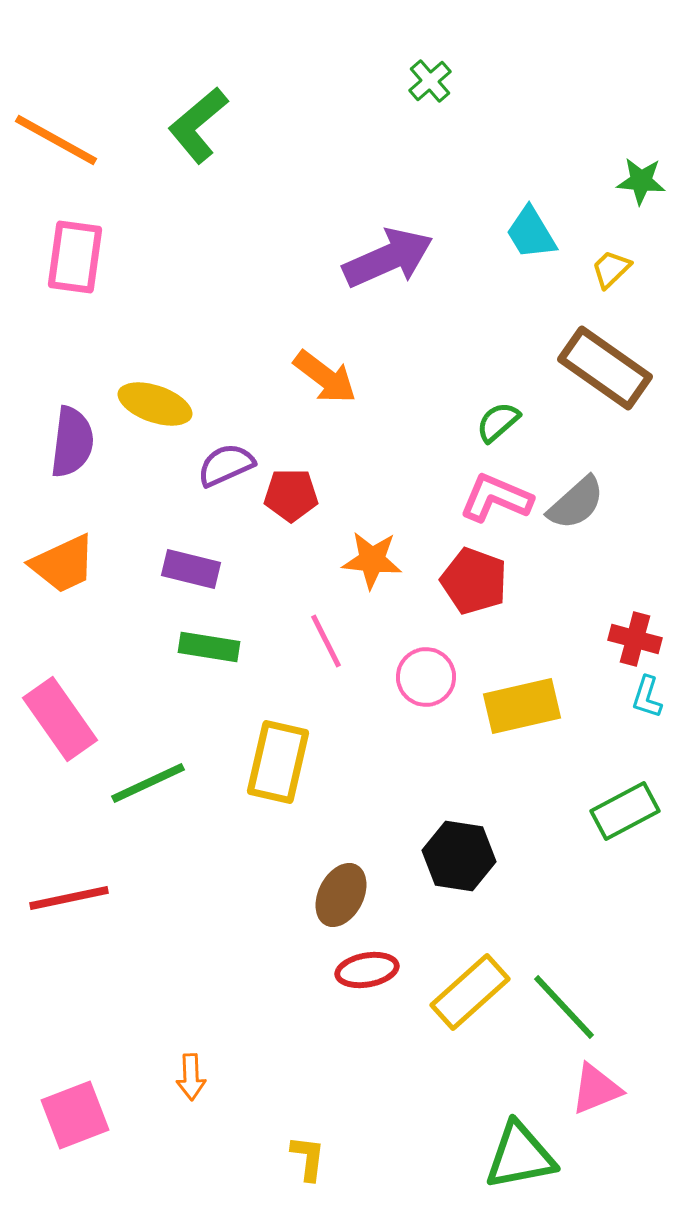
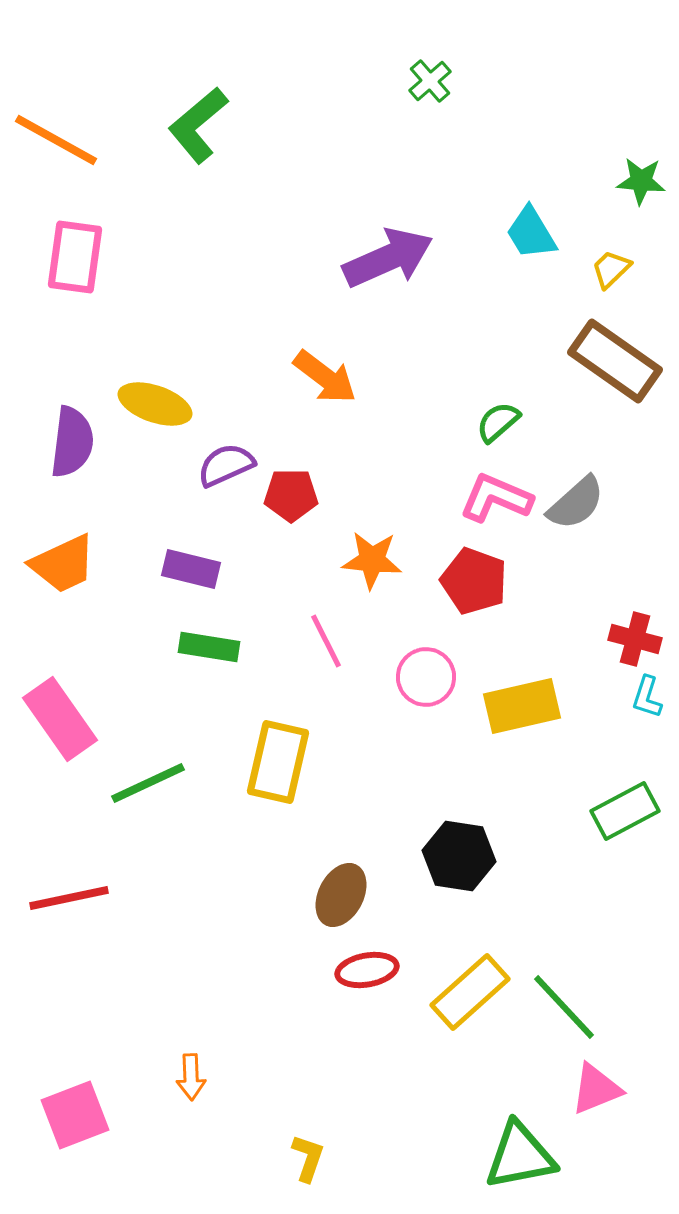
brown rectangle at (605, 368): moved 10 px right, 7 px up
yellow L-shape at (308, 1158): rotated 12 degrees clockwise
